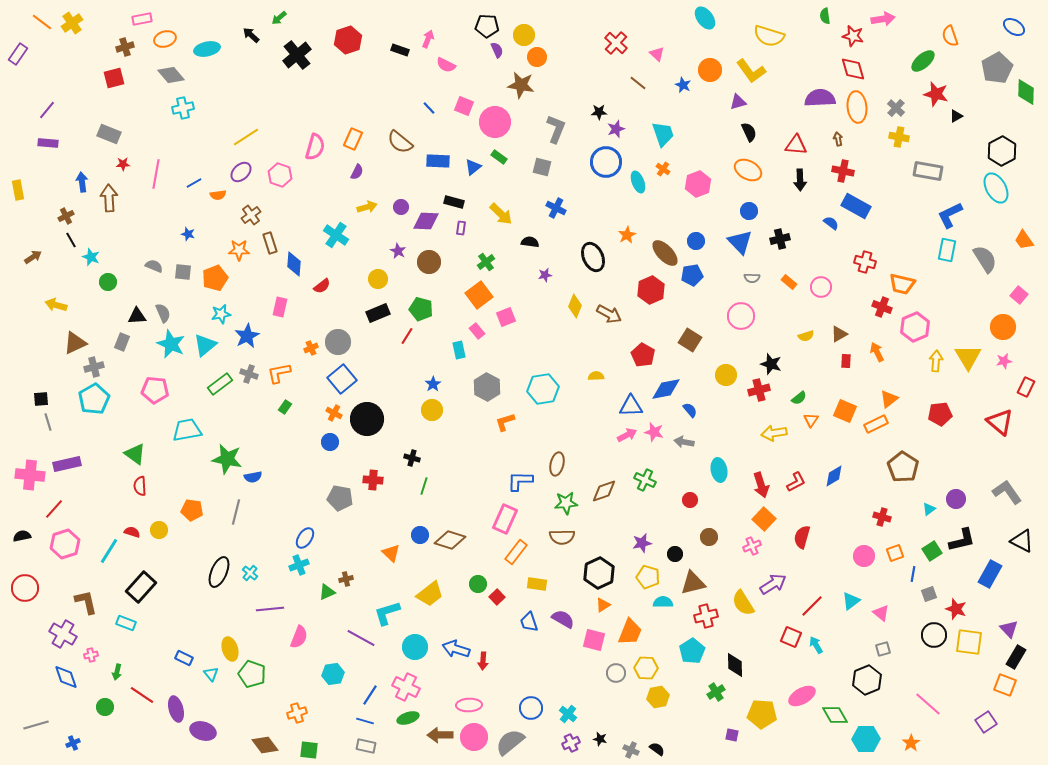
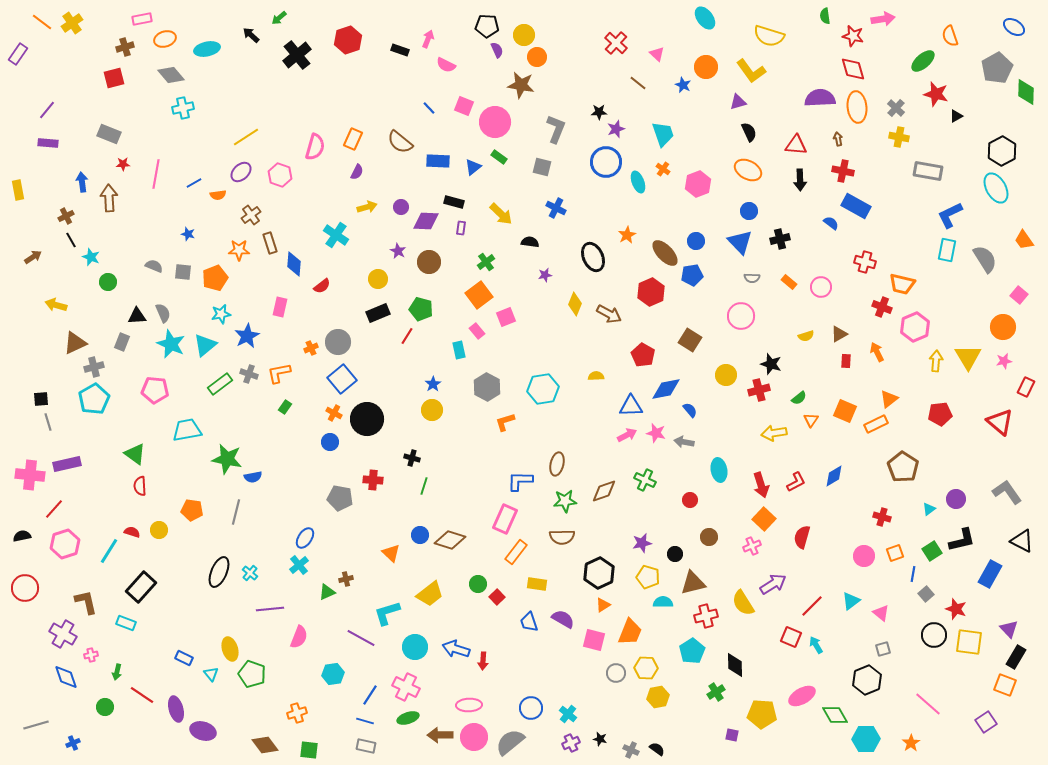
orange circle at (710, 70): moved 4 px left, 3 px up
red hexagon at (651, 290): moved 2 px down
yellow diamond at (575, 306): moved 2 px up
pink star at (654, 432): moved 2 px right, 1 px down
green star at (566, 503): moved 1 px left, 2 px up
cyan cross at (299, 565): rotated 18 degrees counterclockwise
gray square at (929, 594): moved 3 px left; rotated 21 degrees counterclockwise
